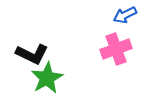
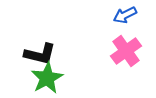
pink cross: moved 10 px right, 2 px down; rotated 16 degrees counterclockwise
black L-shape: moved 8 px right; rotated 12 degrees counterclockwise
